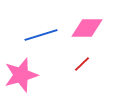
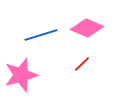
pink diamond: rotated 24 degrees clockwise
